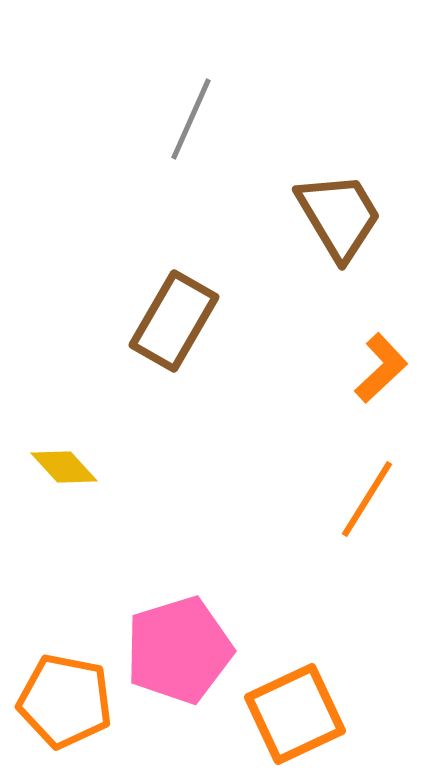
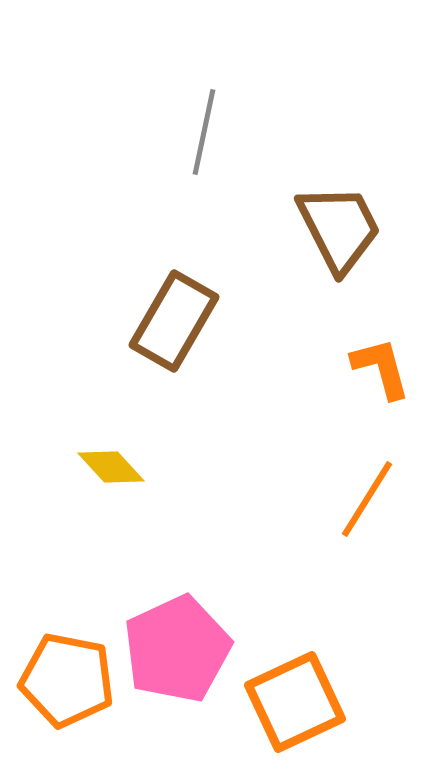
gray line: moved 13 px right, 13 px down; rotated 12 degrees counterclockwise
brown trapezoid: moved 12 px down; rotated 4 degrees clockwise
orange L-shape: rotated 62 degrees counterclockwise
yellow diamond: moved 47 px right
pink pentagon: moved 2 px left, 1 px up; rotated 8 degrees counterclockwise
orange pentagon: moved 2 px right, 21 px up
orange square: moved 12 px up
